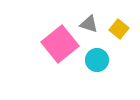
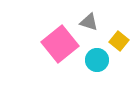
gray triangle: moved 2 px up
yellow square: moved 12 px down
